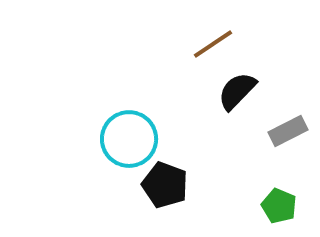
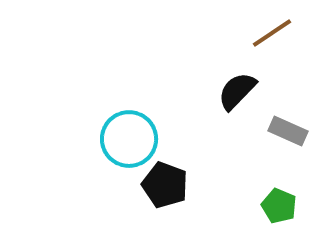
brown line: moved 59 px right, 11 px up
gray rectangle: rotated 51 degrees clockwise
